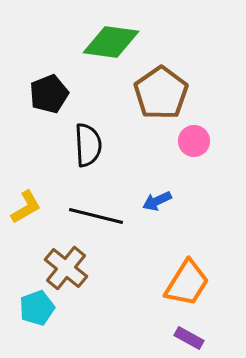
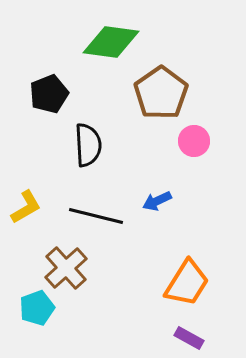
brown cross: rotated 9 degrees clockwise
